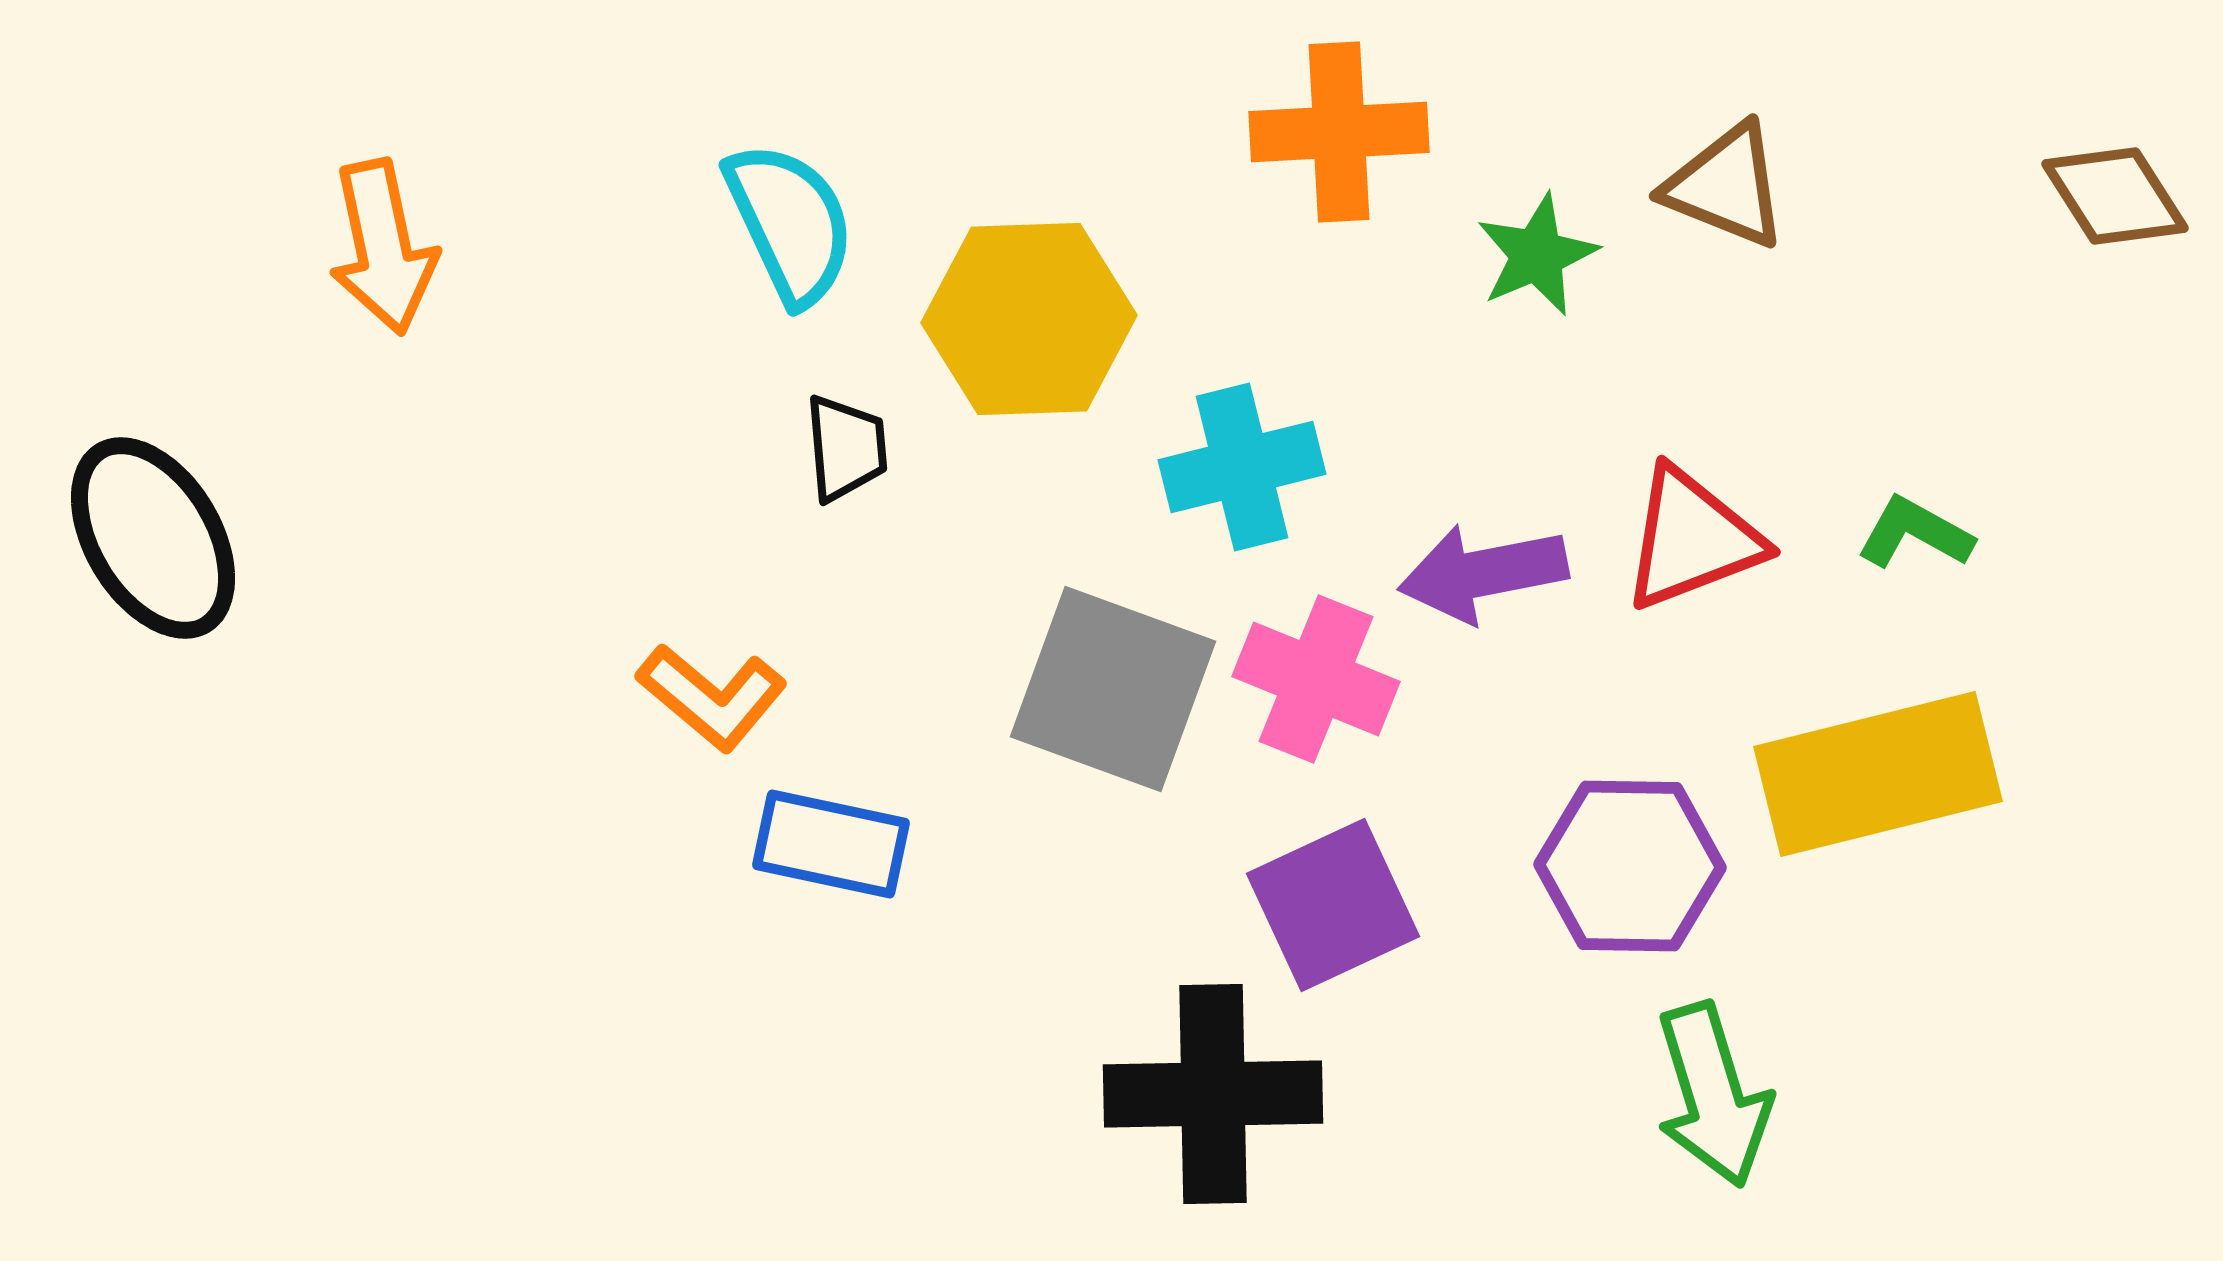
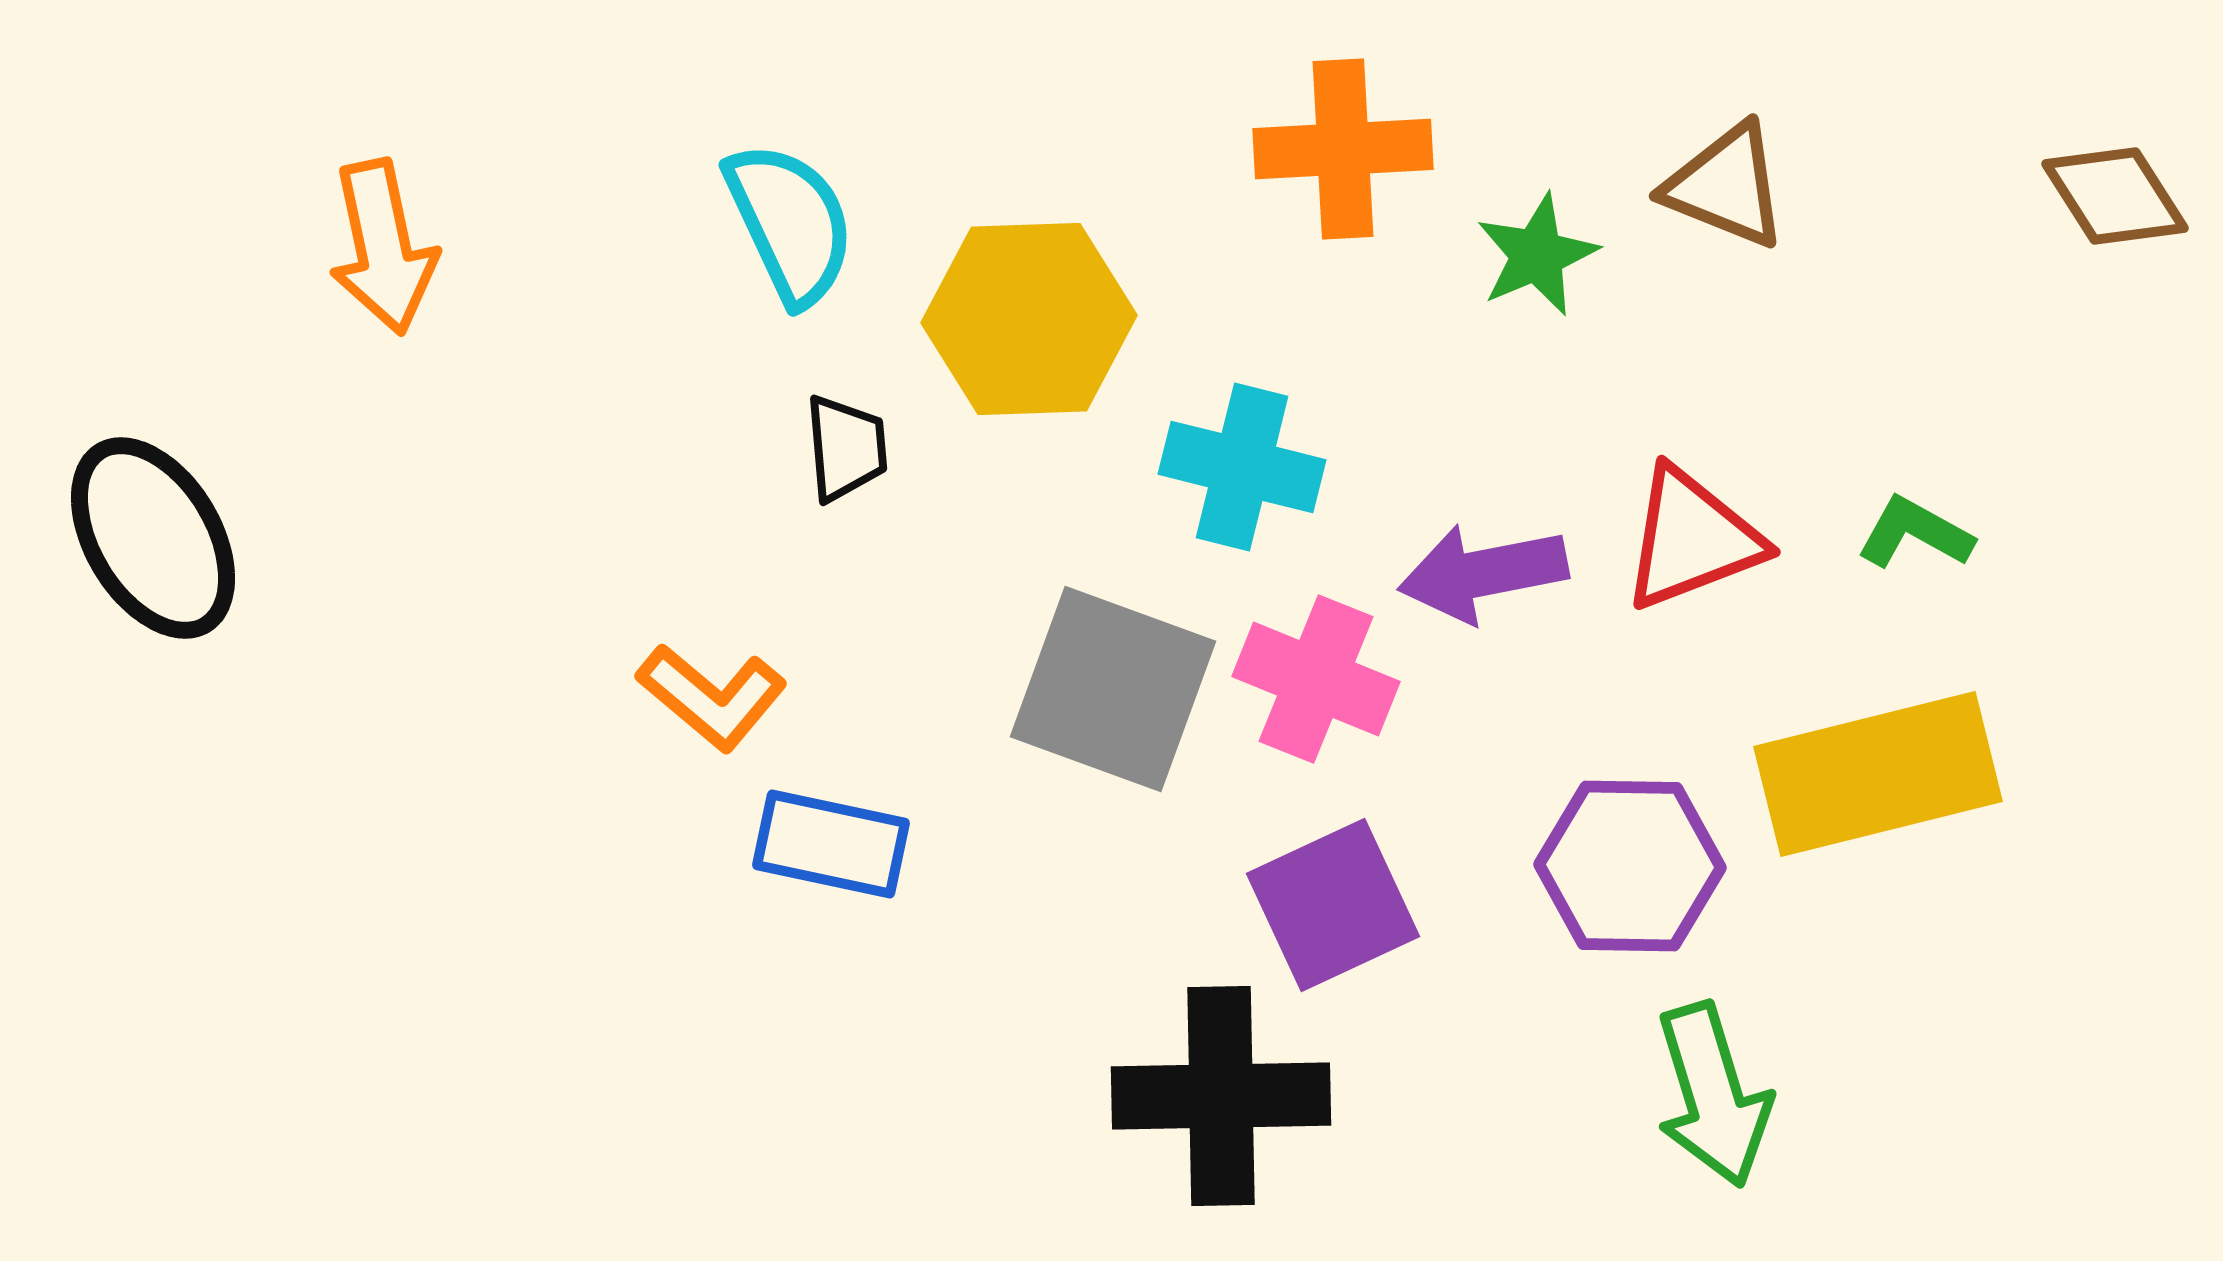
orange cross: moved 4 px right, 17 px down
cyan cross: rotated 28 degrees clockwise
black cross: moved 8 px right, 2 px down
